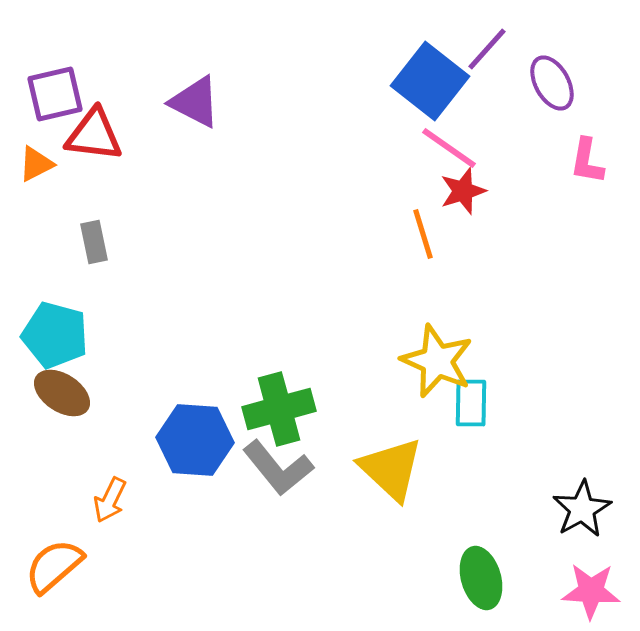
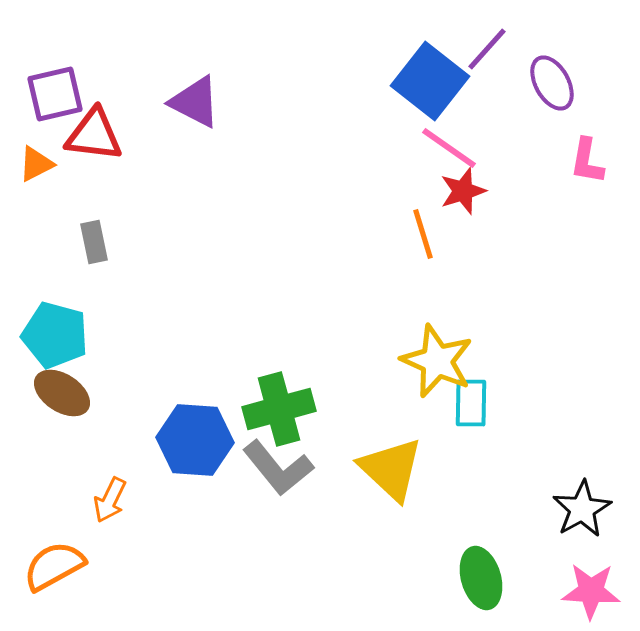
orange semicircle: rotated 12 degrees clockwise
